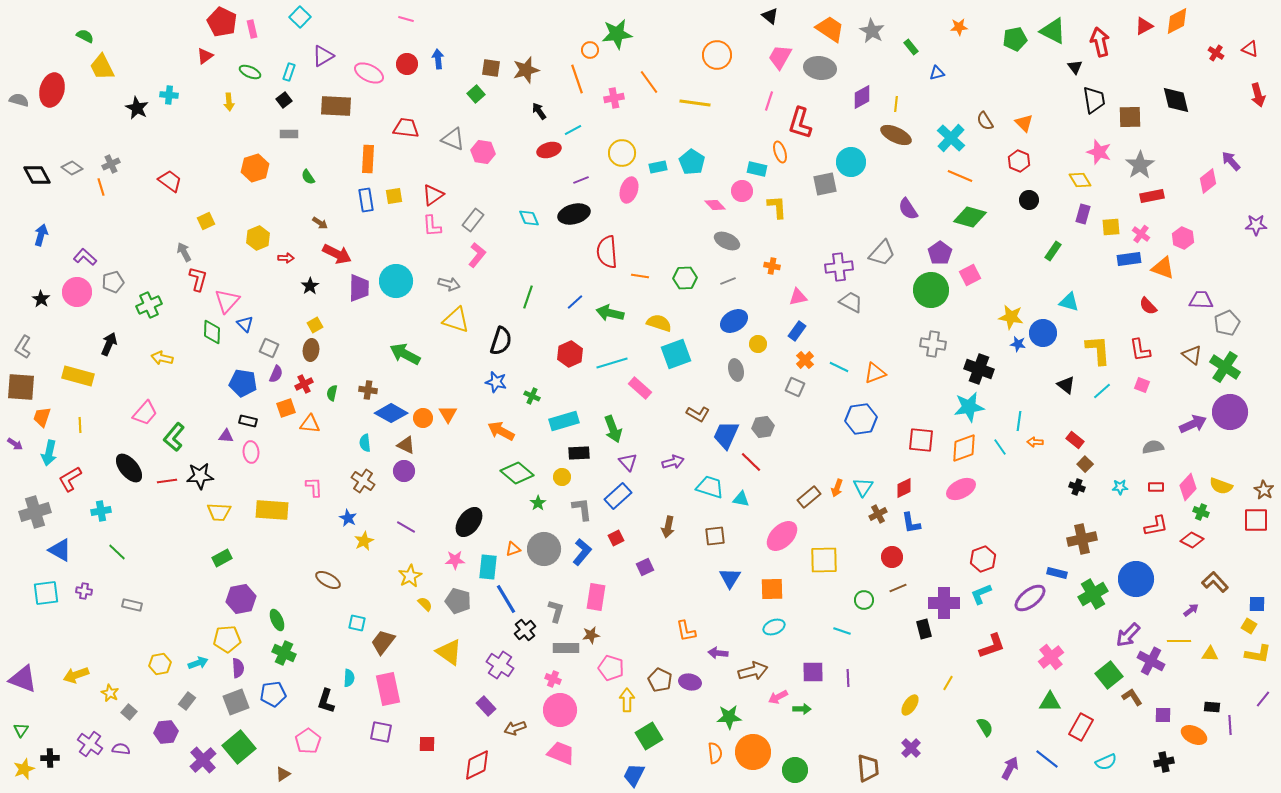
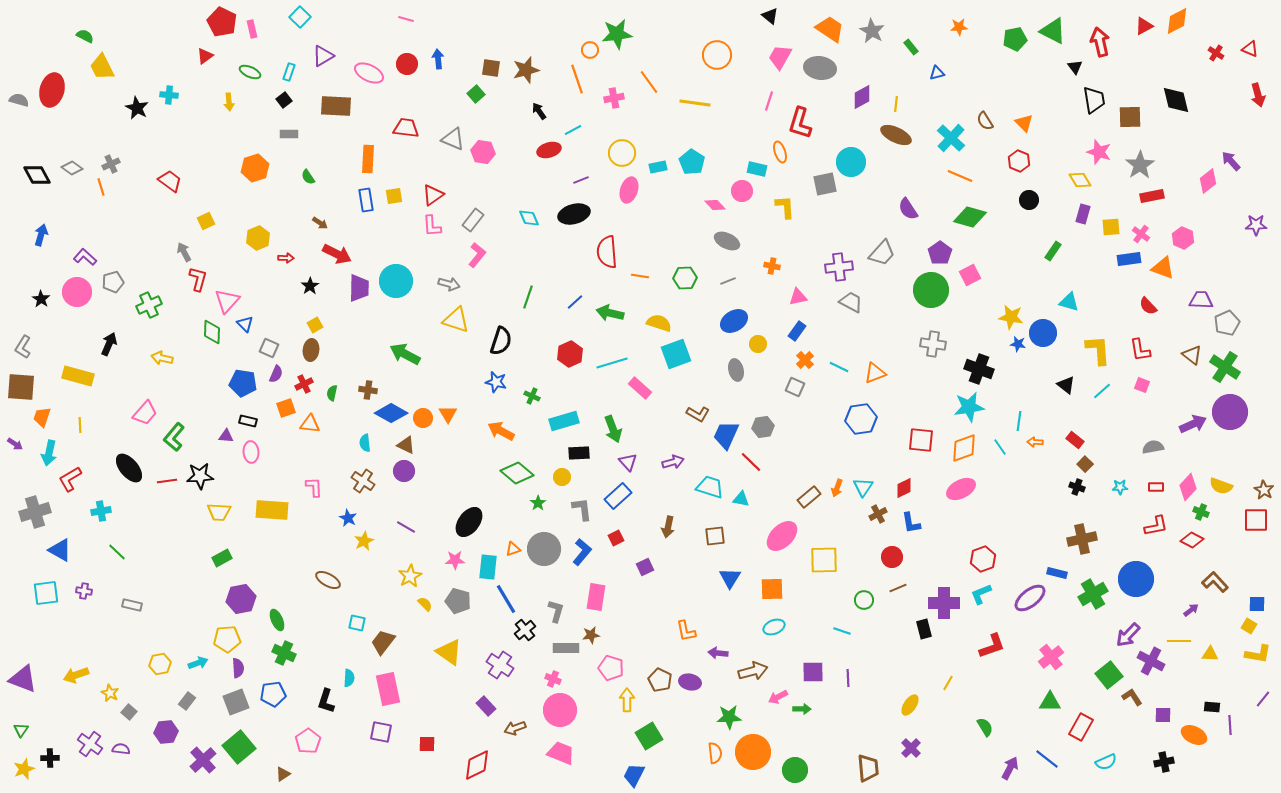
yellow L-shape at (777, 207): moved 8 px right
